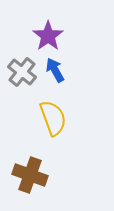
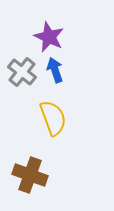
purple star: moved 1 px right, 1 px down; rotated 12 degrees counterclockwise
blue arrow: rotated 10 degrees clockwise
